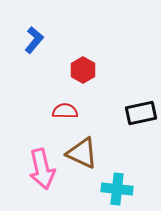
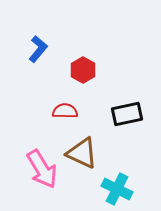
blue L-shape: moved 4 px right, 9 px down
black rectangle: moved 14 px left, 1 px down
pink arrow: rotated 18 degrees counterclockwise
cyan cross: rotated 20 degrees clockwise
